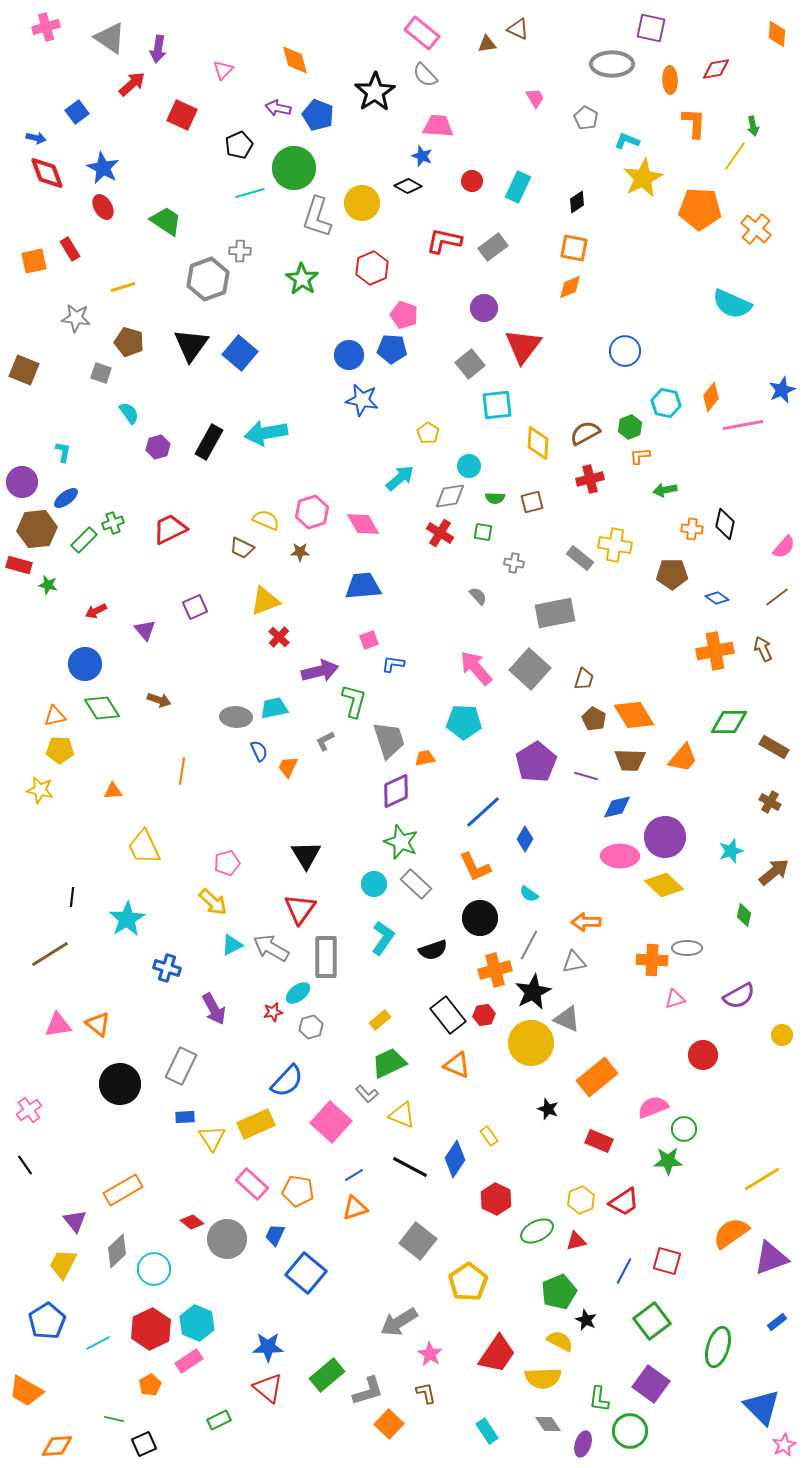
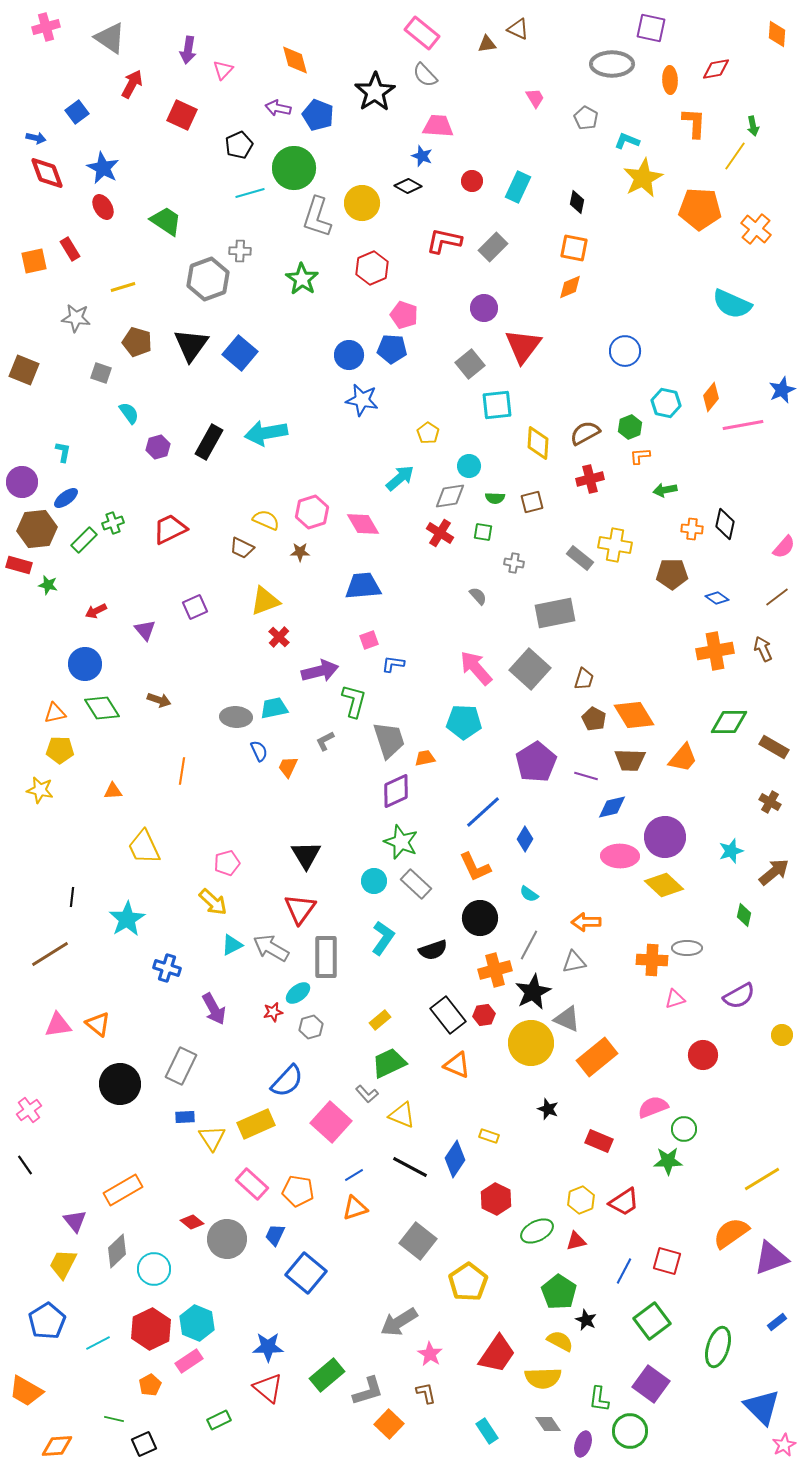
purple arrow at (158, 49): moved 30 px right, 1 px down
red arrow at (132, 84): rotated 20 degrees counterclockwise
black diamond at (577, 202): rotated 45 degrees counterclockwise
gray rectangle at (493, 247): rotated 8 degrees counterclockwise
brown pentagon at (129, 342): moved 8 px right
orange triangle at (55, 716): moved 3 px up
blue diamond at (617, 807): moved 5 px left
cyan circle at (374, 884): moved 3 px up
orange rectangle at (597, 1077): moved 20 px up
yellow rectangle at (489, 1136): rotated 36 degrees counterclockwise
green pentagon at (559, 1292): rotated 16 degrees counterclockwise
